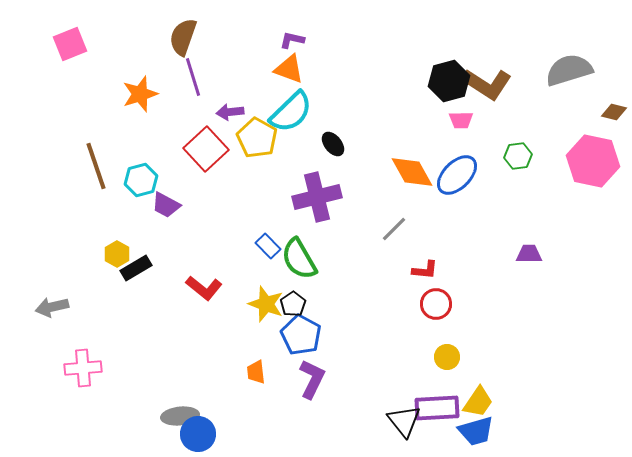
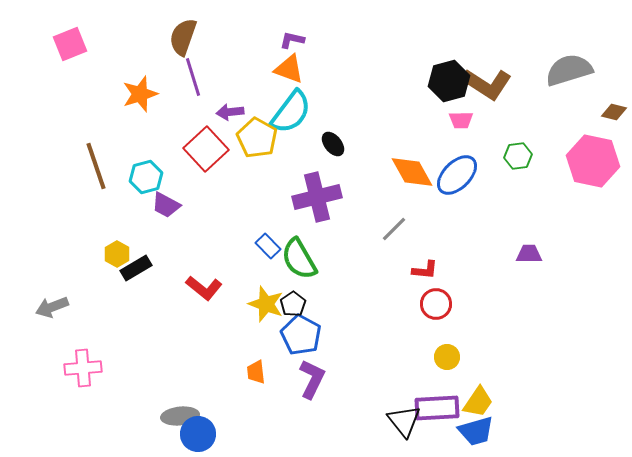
cyan semicircle at (291, 112): rotated 9 degrees counterclockwise
cyan hexagon at (141, 180): moved 5 px right, 3 px up
gray arrow at (52, 307): rotated 8 degrees counterclockwise
